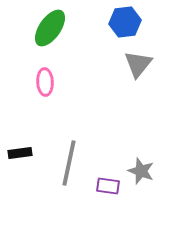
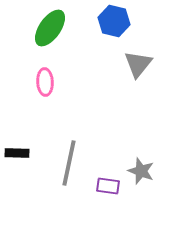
blue hexagon: moved 11 px left, 1 px up; rotated 20 degrees clockwise
black rectangle: moved 3 px left; rotated 10 degrees clockwise
